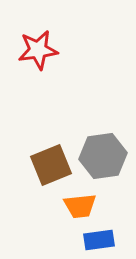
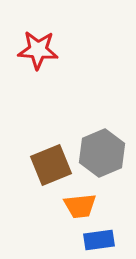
red star: rotated 12 degrees clockwise
gray hexagon: moved 1 px left, 3 px up; rotated 15 degrees counterclockwise
